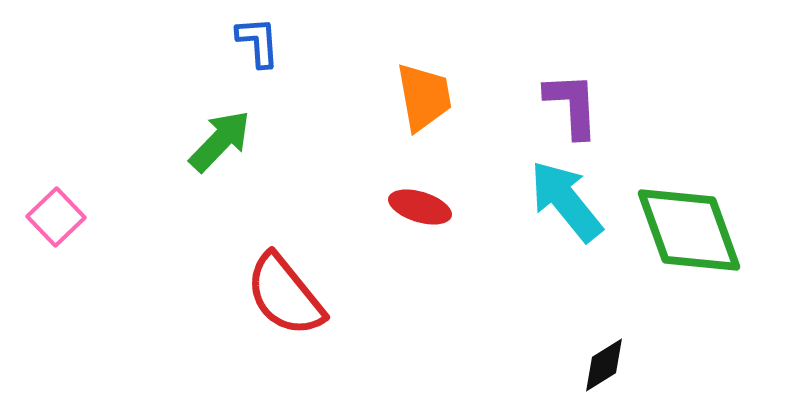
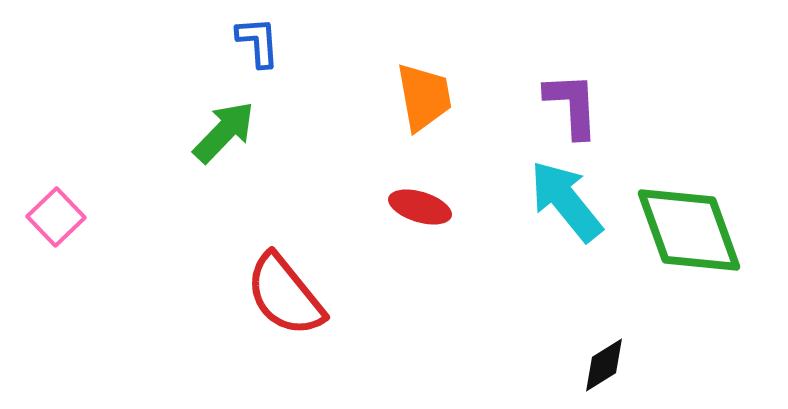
green arrow: moved 4 px right, 9 px up
